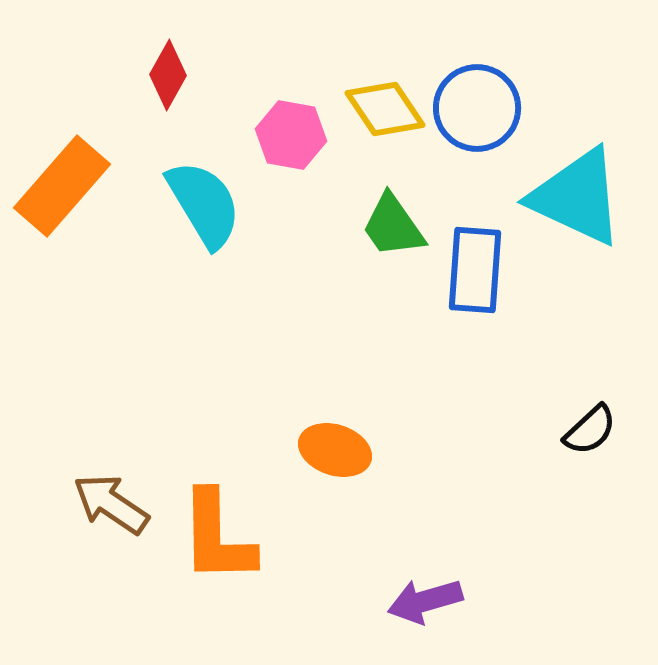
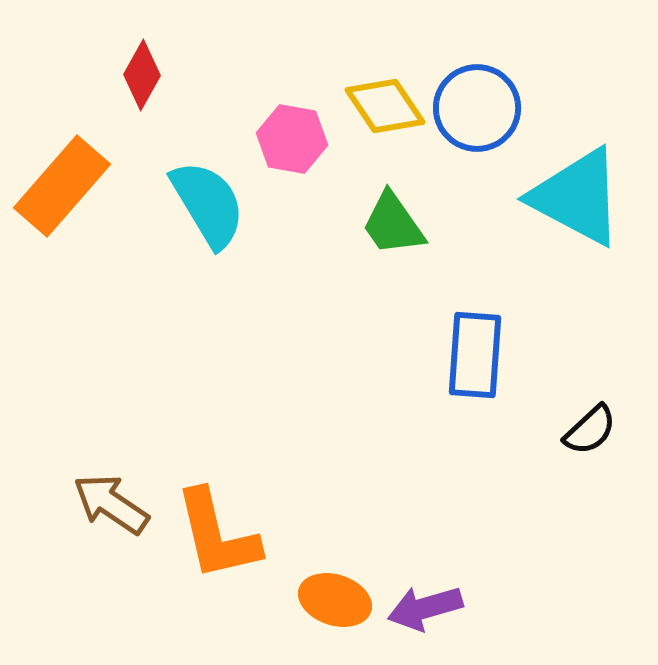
red diamond: moved 26 px left
yellow diamond: moved 3 px up
pink hexagon: moved 1 px right, 4 px down
cyan triangle: rotated 3 degrees clockwise
cyan semicircle: moved 4 px right
green trapezoid: moved 2 px up
blue rectangle: moved 85 px down
orange ellipse: moved 150 px down
orange L-shape: moved 2 px up; rotated 12 degrees counterclockwise
purple arrow: moved 7 px down
